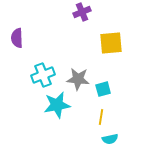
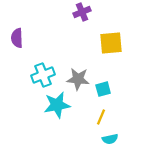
yellow line: rotated 14 degrees clockwise
